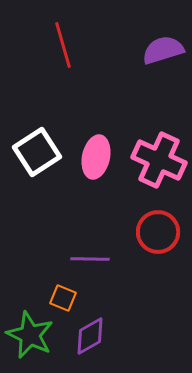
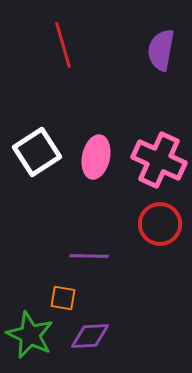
purple semicircle: moved 2 px left; rotated 63 degrees counterclockwise
red circle: moved 2 px right, 8 px up
purple line: moved 1 px left, 3 px up
orange square: rotated 12 degrees counterclockwise
purple diamond: rotated 27 degrees clockwise
